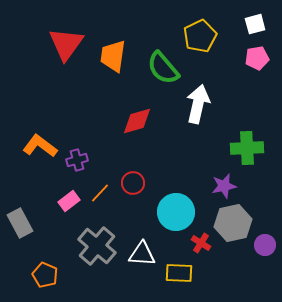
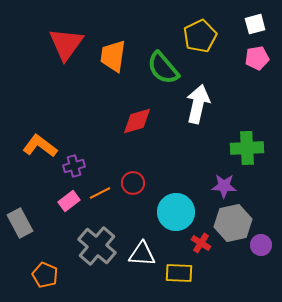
purple cross: moved 3 px left, 6 px down
purple star: rotated 15 degrees clockwise
orange line: rotated 20 degrees clockwise
purple circle: moved 4 px left
